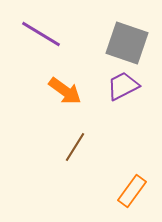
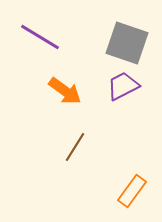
purple line: moved 1 px left, 3 px down
